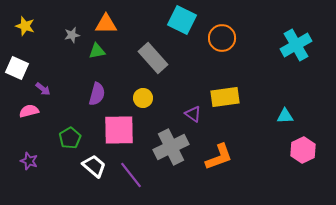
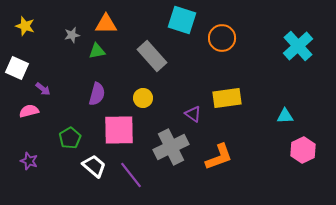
cyan square: rotated 8 degrees counterclockwise
cyan cross: moved 2 px right, 1 px down; rotated 12 degrees counterclockwise
gray rectangle: moved 1 px left, 2 px up
yellow rectangle: moved 2 px right, 1 px down
